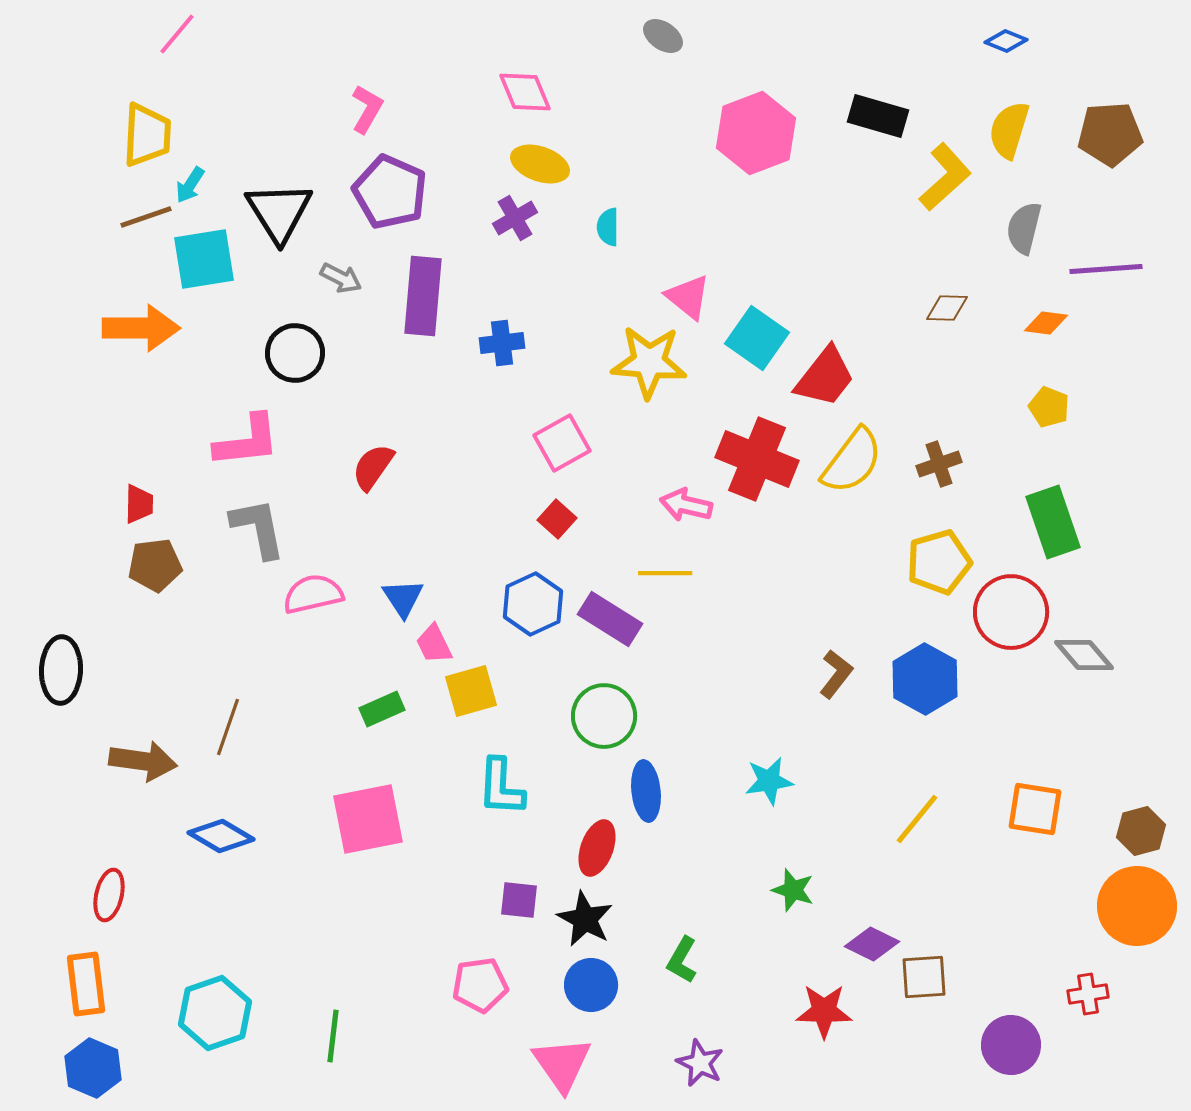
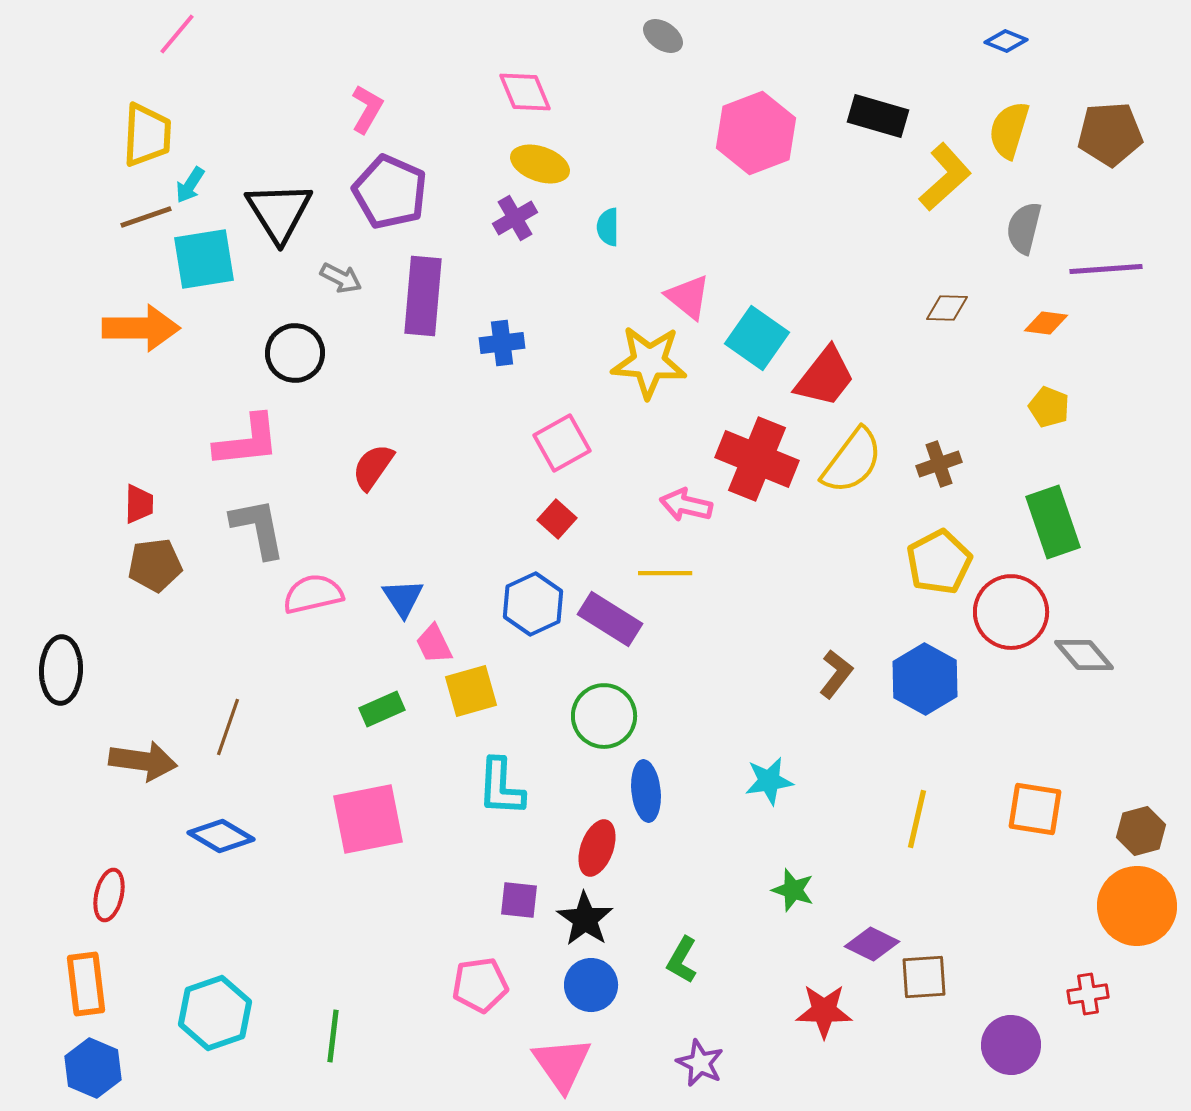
yellow pentagon at (939, 562): rotated 12 degrees counterclockwise
yellow line at (917, 819): rotated 26 degrees counterclockwise
black star at (585, 919): rotated 6 degrees clockwise
